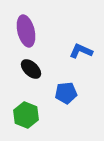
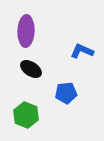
purple ellipse: rotated 16 degrees clockwise
blue L-shape: moved 1 px right
black ellipse: rotated 10 degrees counterclockwise
